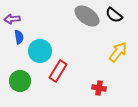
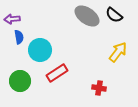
cyan circle: moved 1 px up
red rectangle: moved 1 px left, 2 px down; rotated 25 degrees clockwise
